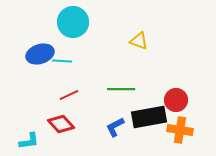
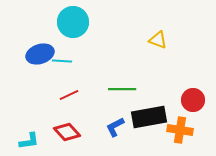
yellow triangle: moved 19 px right, 1 px up
green line: moved 1 px right
red circle: moved 17 px right
red diamond: moved 6 px right, 8 px down
